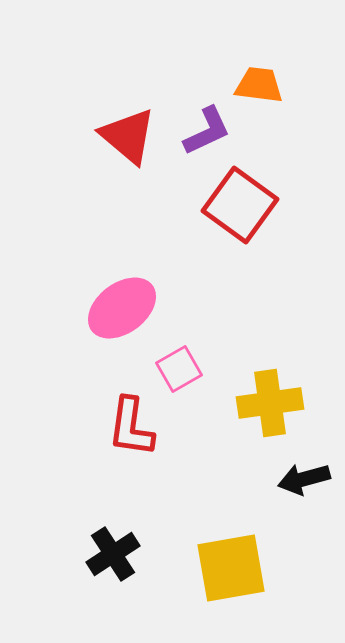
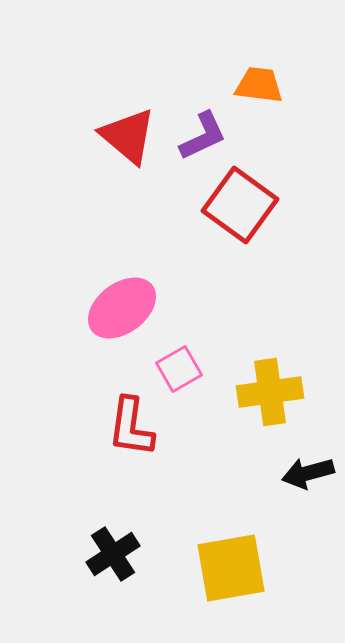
purple L-shape: moved 4 px left, 5 px down
yellow cross: moved 11 px up
black arrow: moved 4 px right, 6 px up
